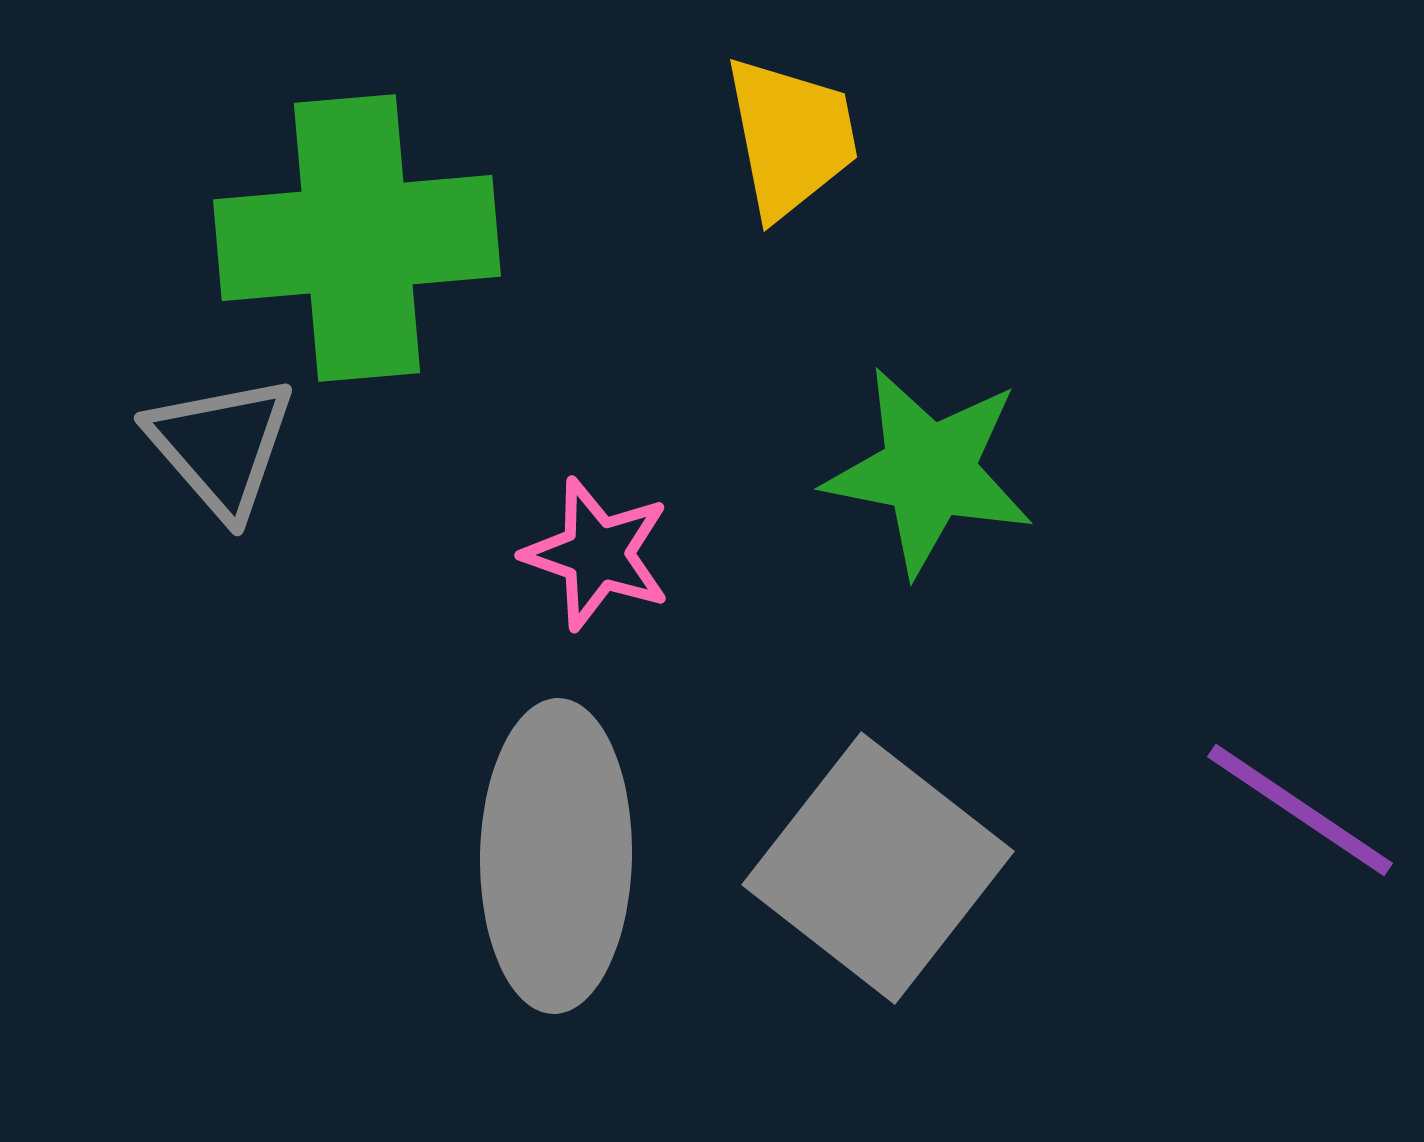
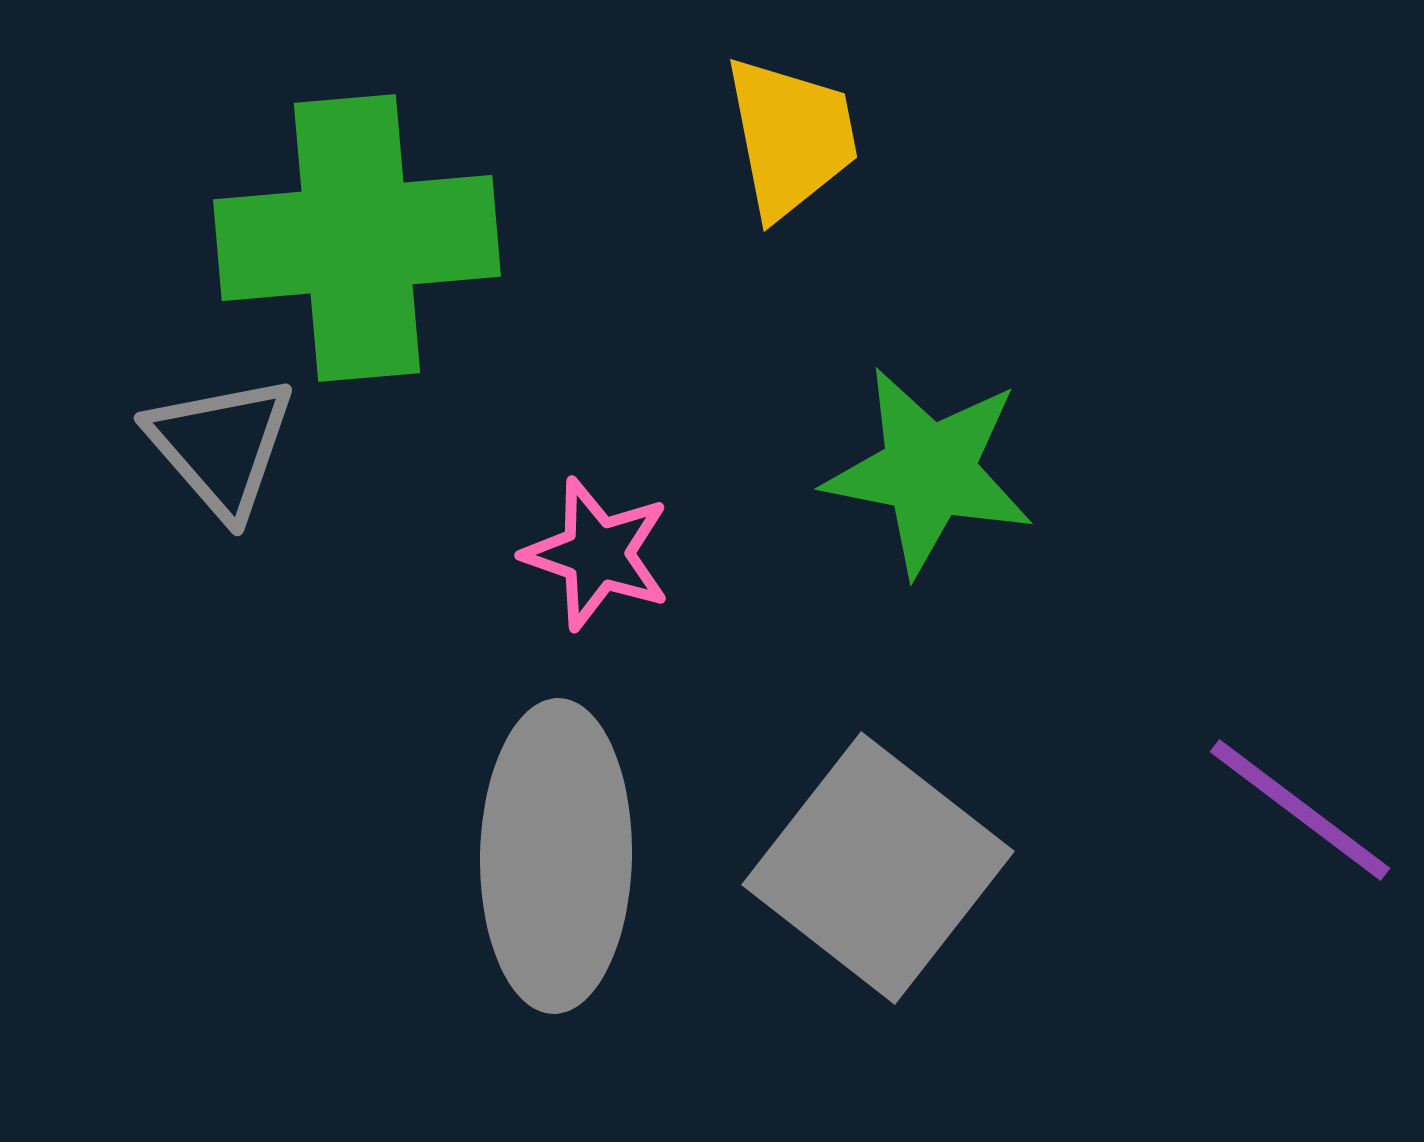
purple line: rotated 3 degrees clockwise
